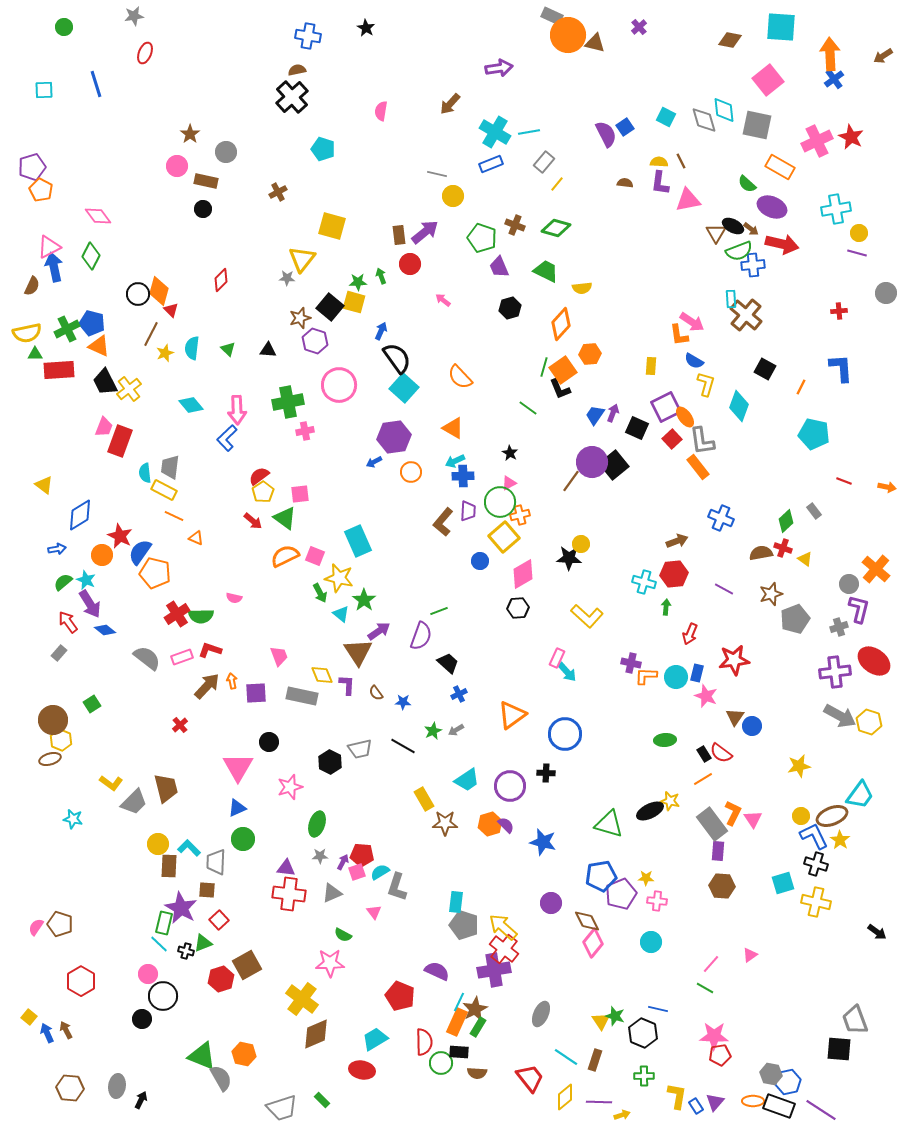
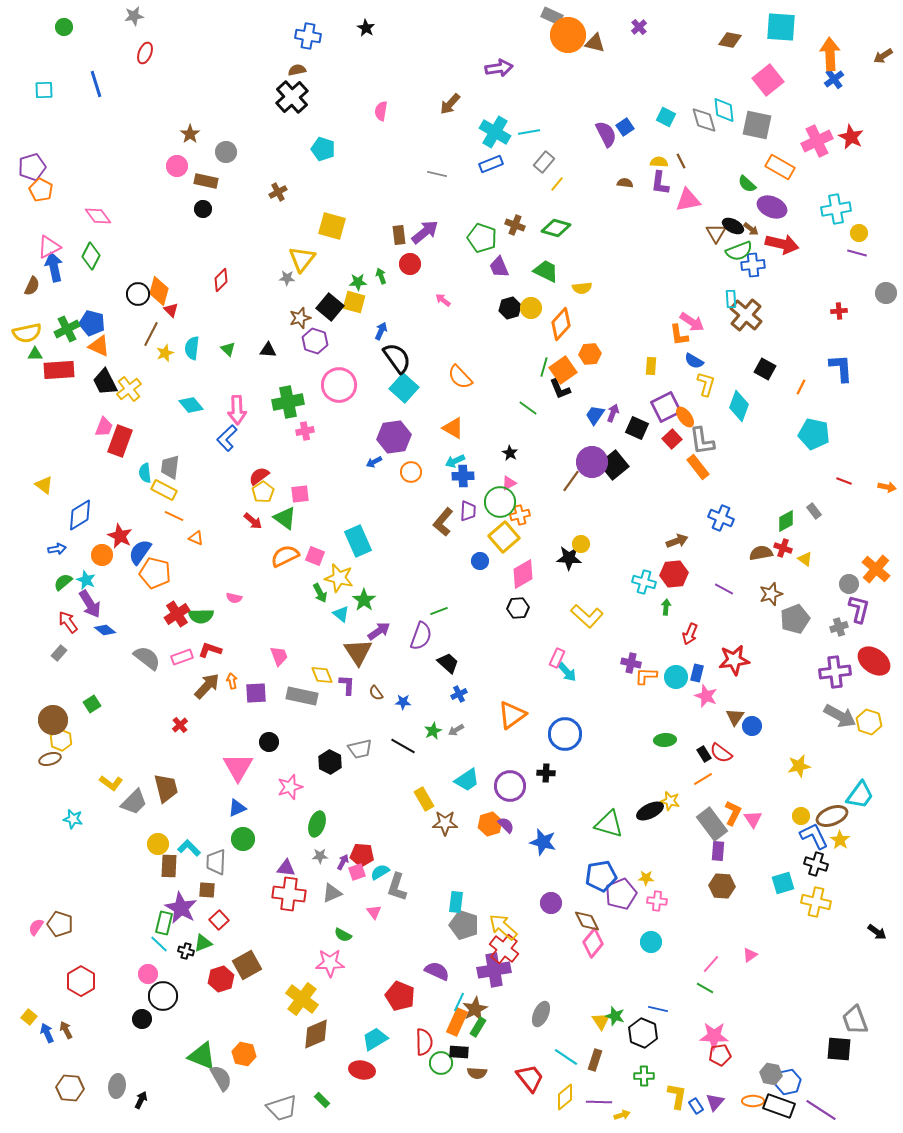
yellow circle at (453, 196): moved 78 px right, 112 px down
green diamond at (786, 521): rotated 15 degrees clockwise
